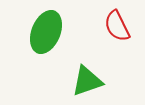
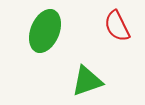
green ellipse: moved 1 px left, 1 px up
